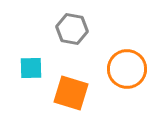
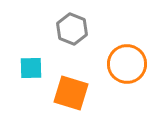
gray hexagon: rotated 12 degrees clockwise
orange circle: moved 5 px up
